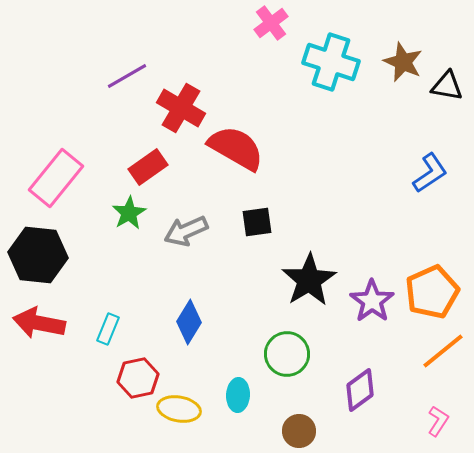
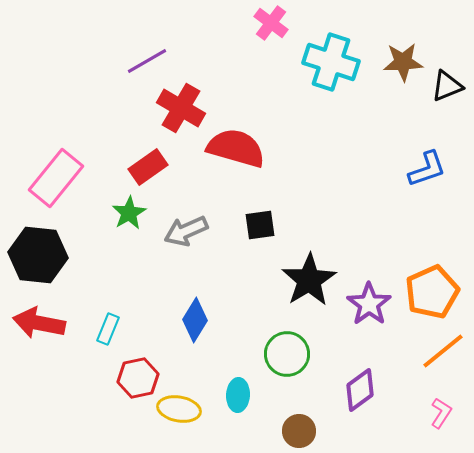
pink cross: rotated 16 degrees counterclockwise
brown star: rotated 27 degrees counterclockwise
purple line: moved 20 px right, 15 px up
black triangle: rotated 32 degrees counterclockwise
red semicircle: rotated 14 degrees counterclockwise
blue L-shape: moved 3 px left, 4 px up; rotated 15 degrees clockwise
black square: moved 3 px right, 3 px down
purple star: moved 3 px left, 3 px down
blue diamond: moved 6 px right, 2 px up
pink L-shape: moved 3 px right, 8 px up
